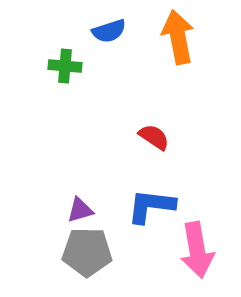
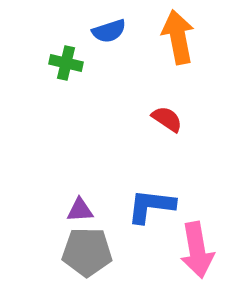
green cross: moved 1 px right, 3 px up; rotated 8 degrees clockwise
red semicircle: moved 13 px right, 18 px up
purple triangle: rotated 12 degrees clockwise
